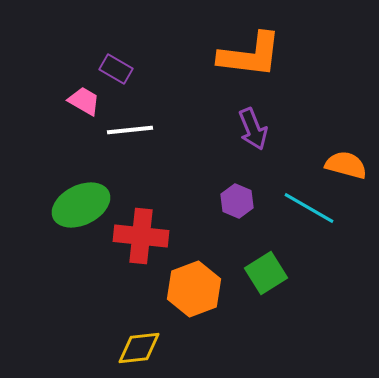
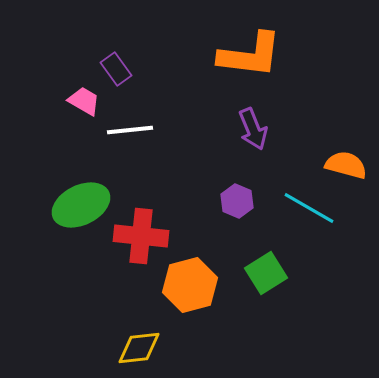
purple rectangle: rotated 24 degrees clockwise
orange hexagon: moved 4 px left, 4 px up; rotated 6 degrees clockwise
